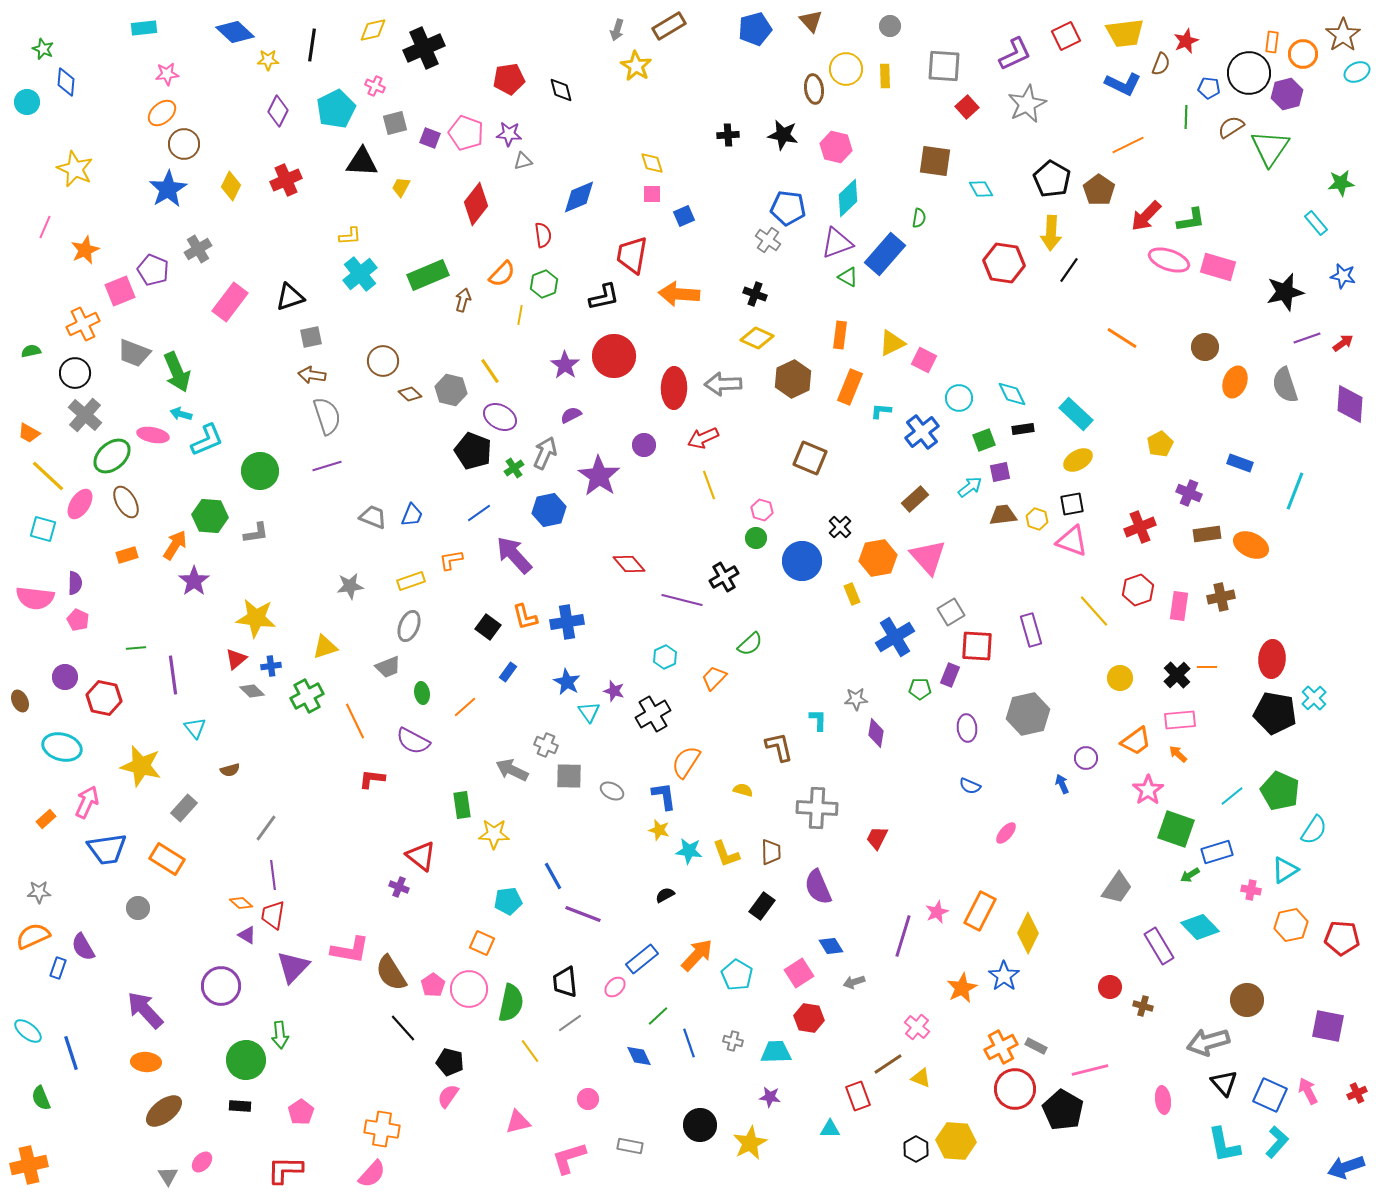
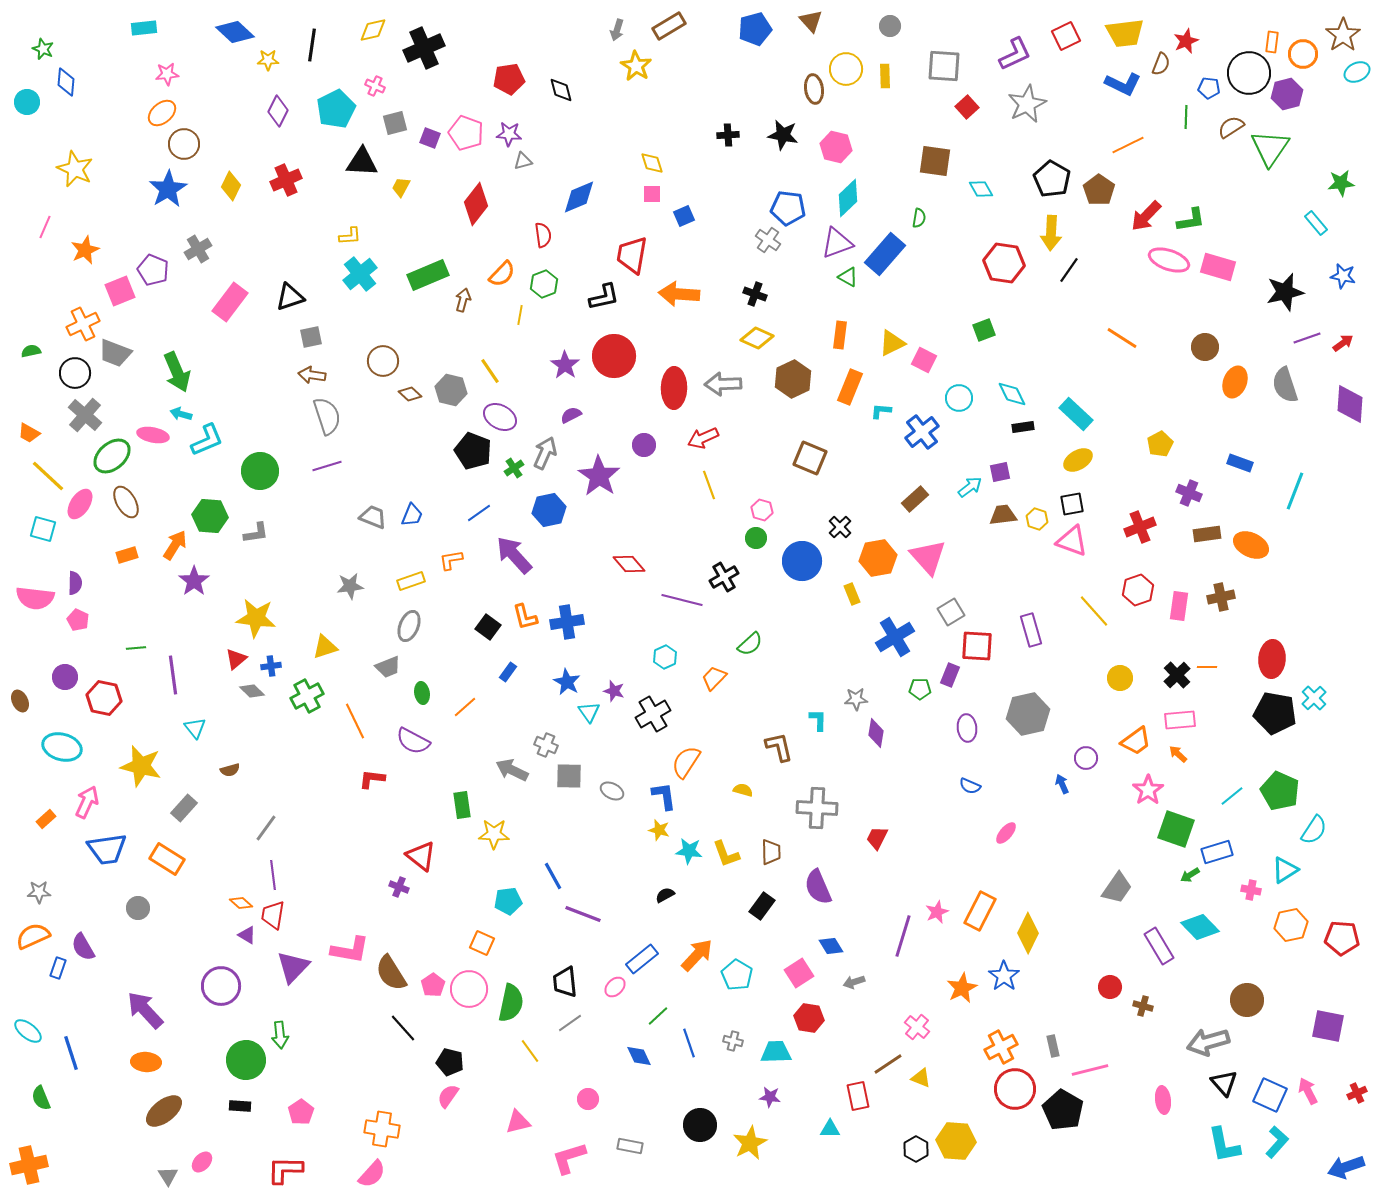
gray trapezoid at (134, 353): moved 19 px left
black rectangle at (1023, 429): moved 2 px up
green square at (984, 440): moved 110 px up
gray rectangle at (1036, 1046): moved 17 px right; rotated 50 degrees clockwise
red rectangle at (858, 1096): rotated 8 degrees clockwise
